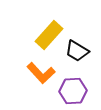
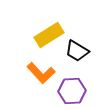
yellow rectangle: rotated 16 degrees clockwise
purple hexagon: moved 1 px left
